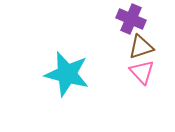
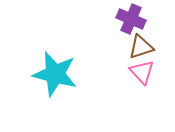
cyan star: moved 12 px left
